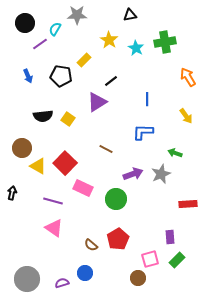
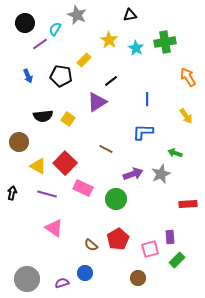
gray star at (77, 15): rotated 24 degrees clockwise
brown circle at (22, 148): moved 3 px left, 6 px up
purple line at (53, 201): moved 6 px left, 7 px up
pink square at (150, 259): moved 10 px up
